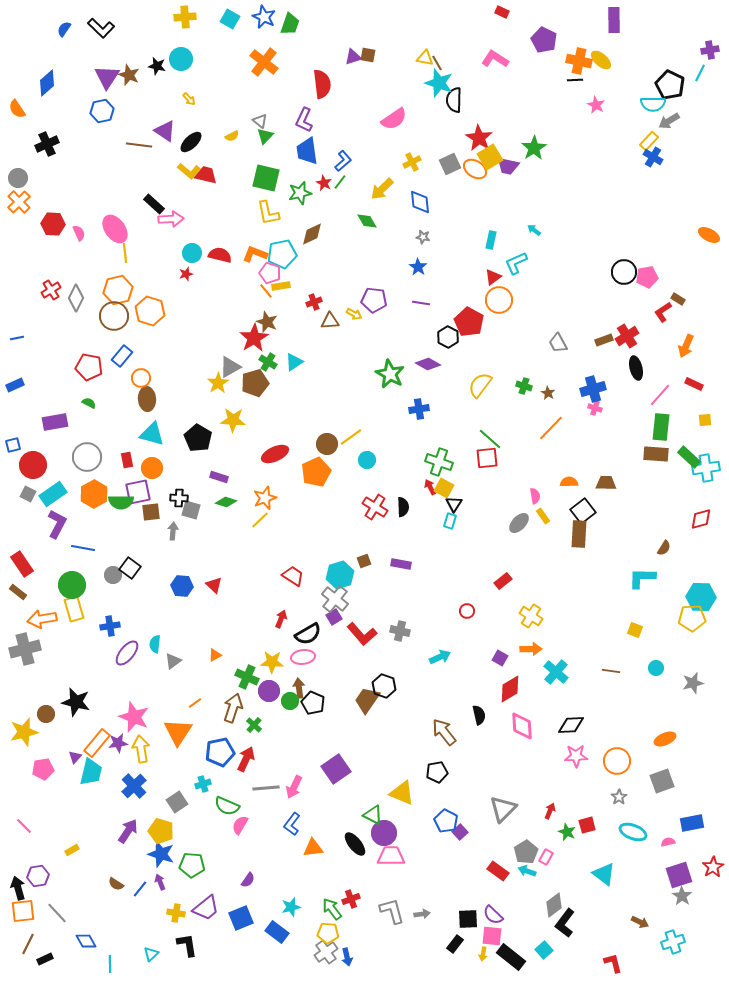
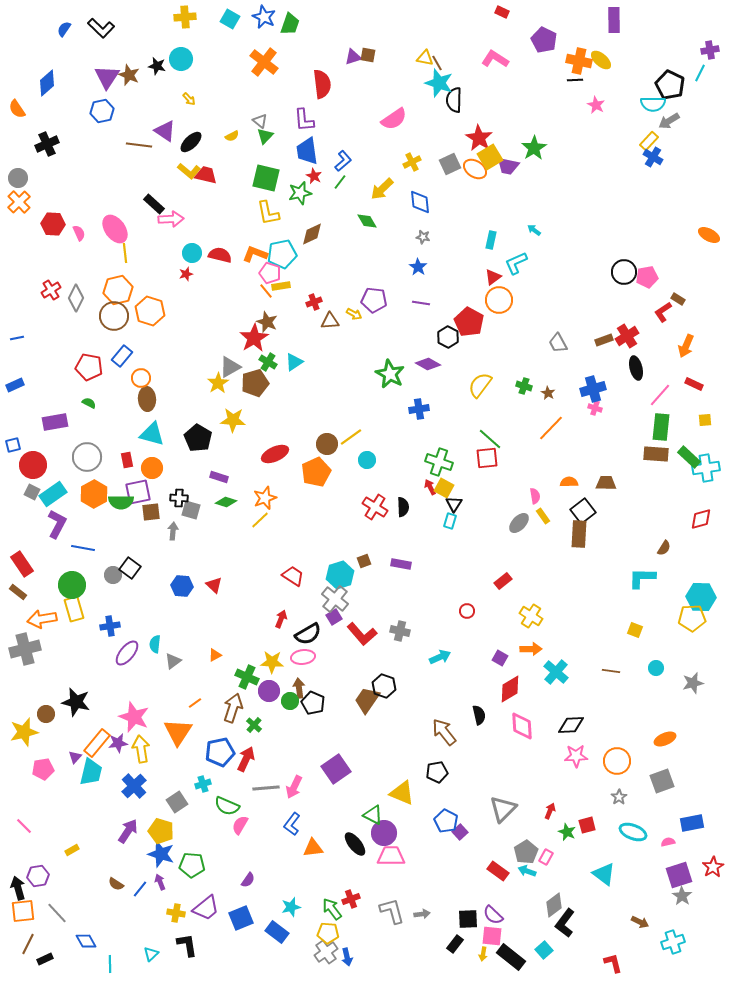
purple L-shape at (304, 120): rotated 30 degrees counterclockwise
red star at (324, 183): moved 10 px left, 7 px up
gray square at (28, 494): moved 4 px right, 2 px up
